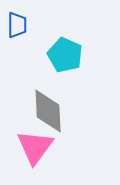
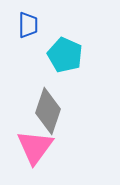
blue trapezoid: moved 11 px right
gray diamond: rotated 21 degrees clockwise
